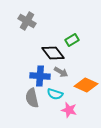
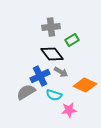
gray cross: moved 24 px right, 6 px down; rotated 36 degrees counterclockwise
black diamond: moved 1 px left, 1 px down
blue cross: rotated 30 degrees counterclockwise
orange diamond: moved 1 px left
cyan semicircle: moved 1 px left, 1 px down
gray semicircle: moved 6 px left, 6 px up; rotated 72 degrees clockwise
pink star: rotated 21 degrees counterclockwise
